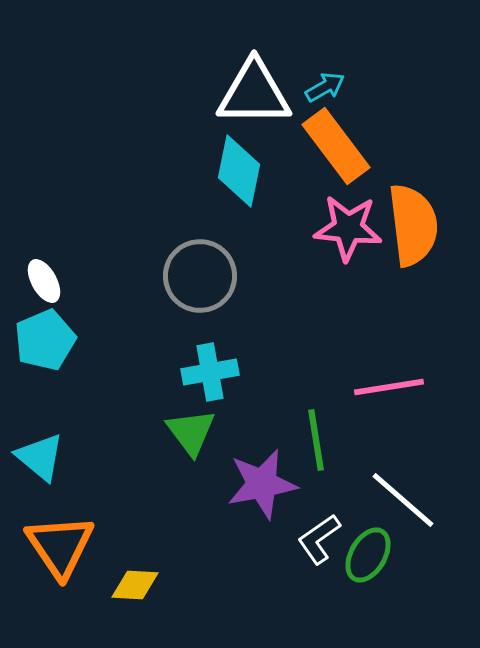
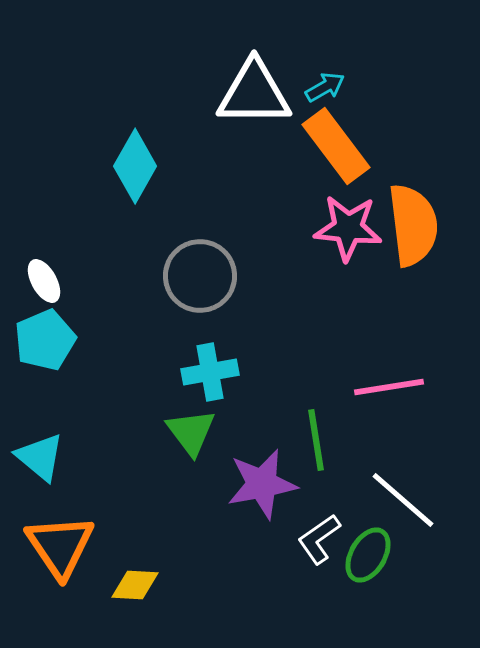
cyan diamond: moved 104 px left, 5 px up; rotated 18 degrees clockwise
